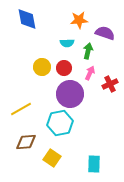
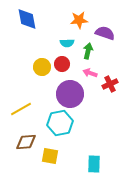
red circle: moved 2 px left, 4 px up
pink arrow: rotated 96 degrees counterclockwise
yellow square: moved 2 px left, 2 px up; rotated 24 degrees counterclockwise
